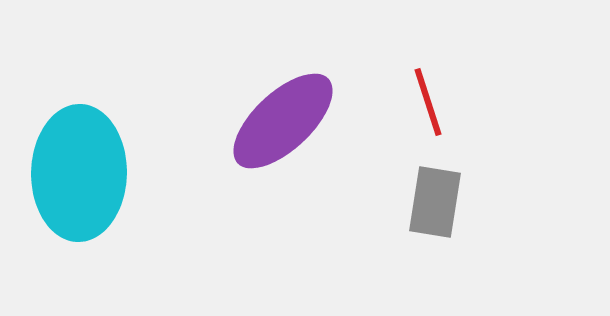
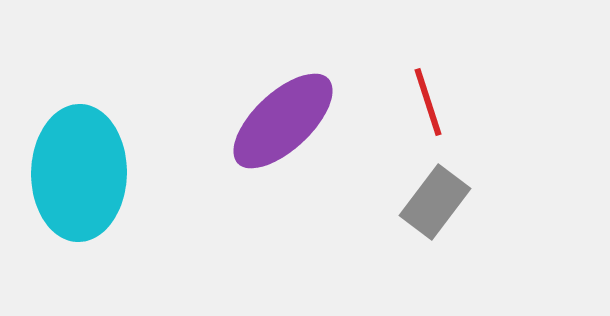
gray rectangle: rotated 28 degrees clockwise
